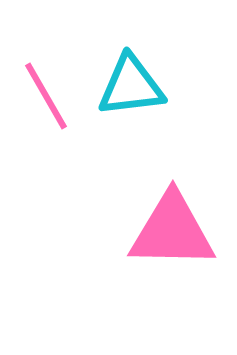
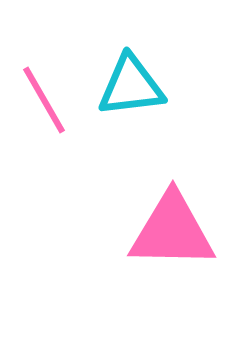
pink line: moved 2 px left, 4 px down
